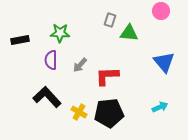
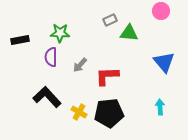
gray rectangle: rotated 48 degrees clockwise
purple semicircle: moved 3 px up
cyan arrow: rotated 70 degrees counterclockwise
